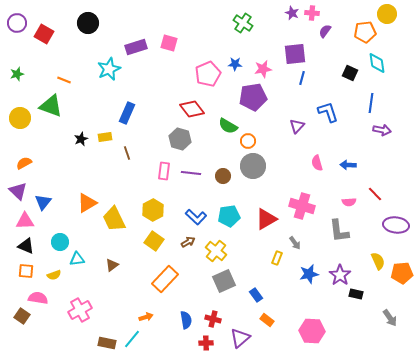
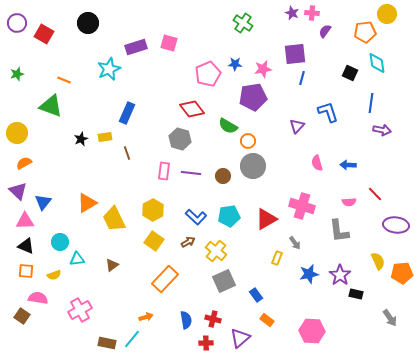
yellow circle at (20, 118): moved 3 px left, 15 px down
